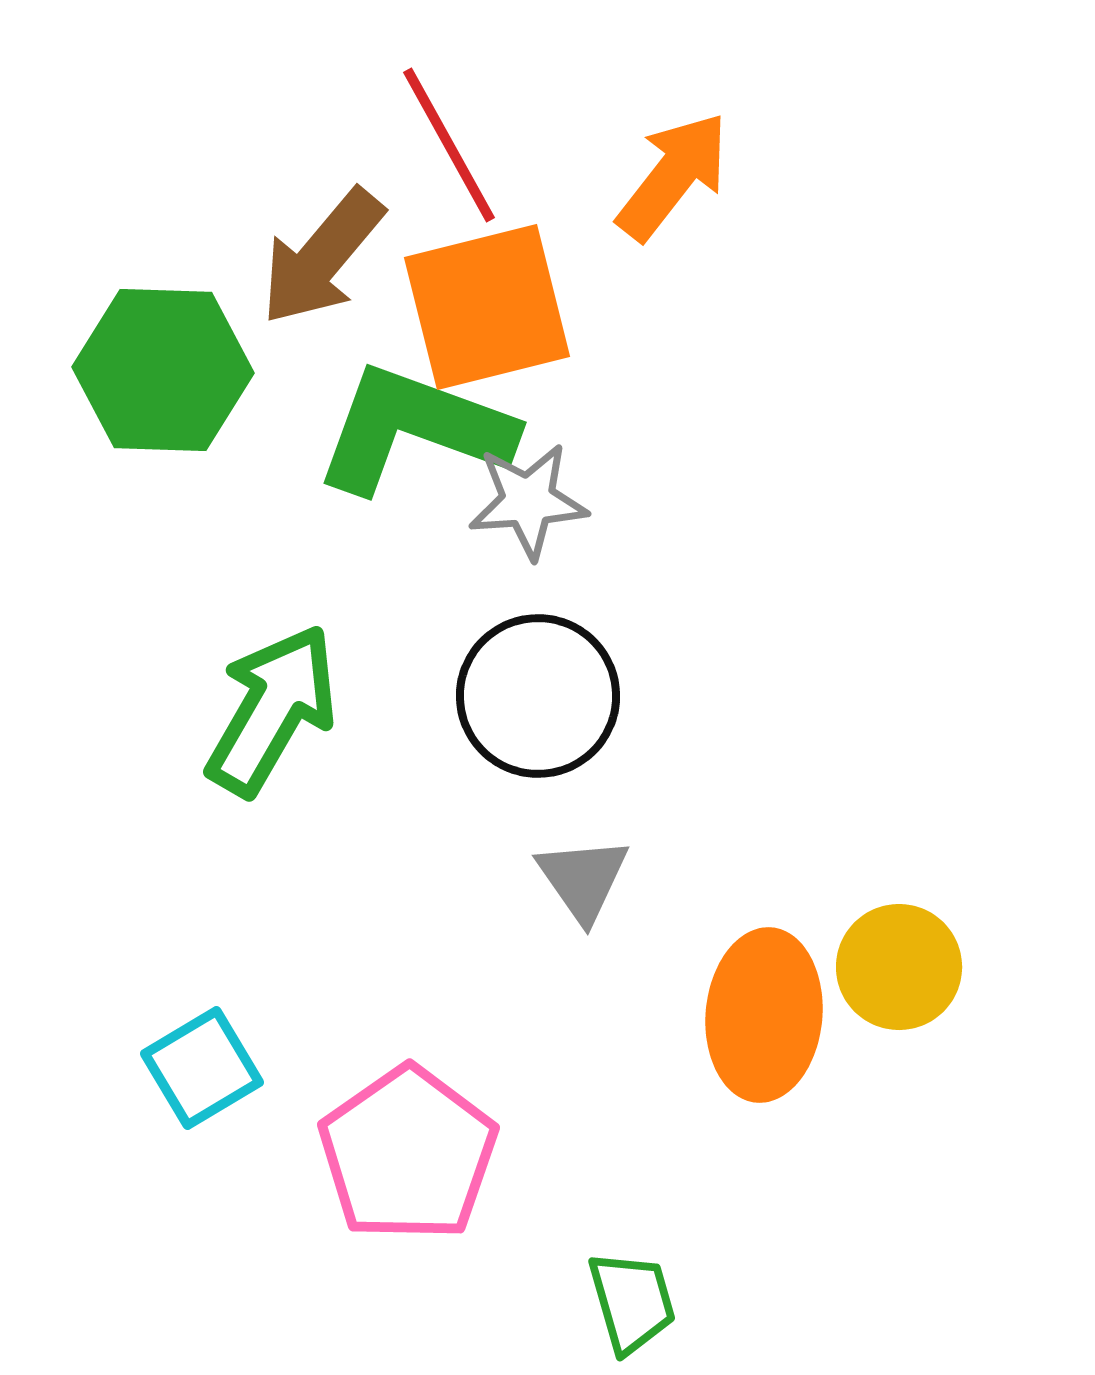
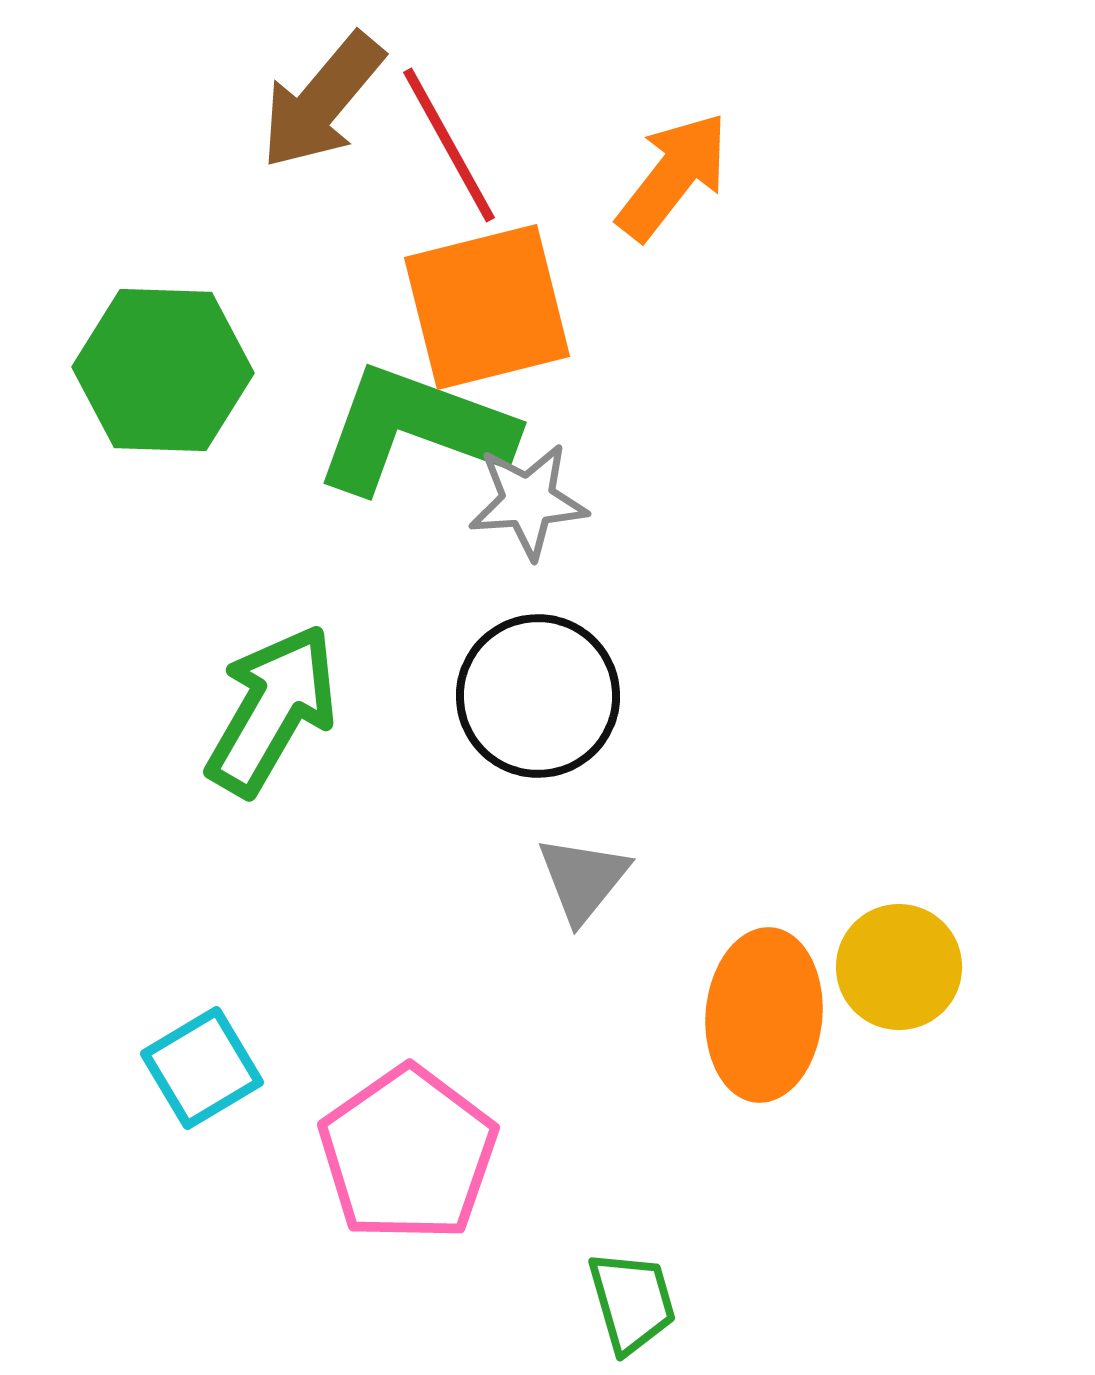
brown arrow: moved 156 px up
gray triangle: rotated 14 degrees clockwise
